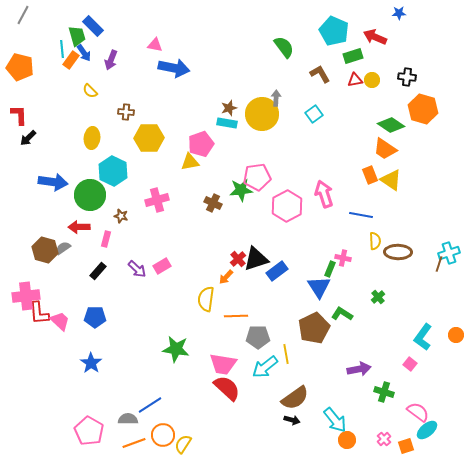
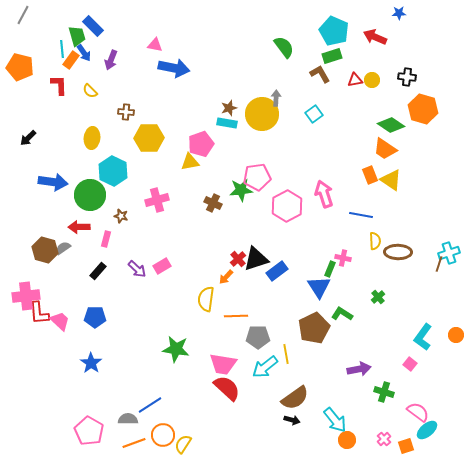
green rectangle at (353, 56): moved 21 px left
red L-shape at (19, 115): moved 40 px right, 30 px up
